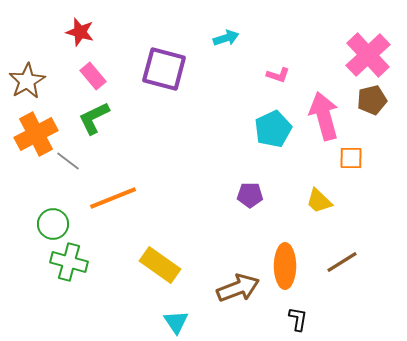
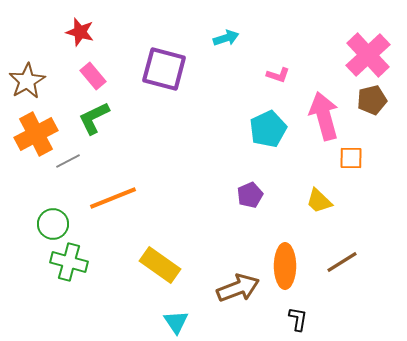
cyan pentagon: moved 5 px left
gray line: rotated 65 degrees counterclockwise
purple pentagon: rotated 25 degrees counterclockwise
